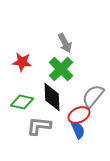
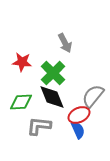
green cross: moved 8 px left, 4 px down
black diamond: rotated 20 degrees counterclockwise
green diamond: moved 1 px left; rotated 15 degrees counterclockwise
